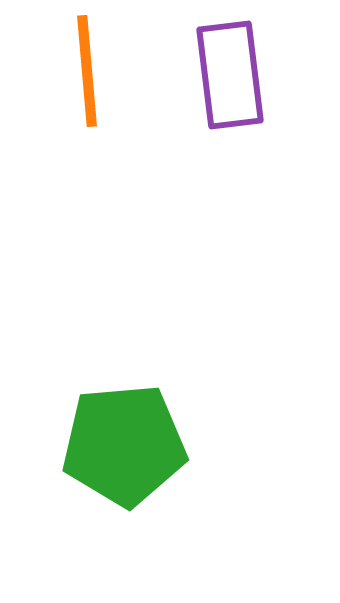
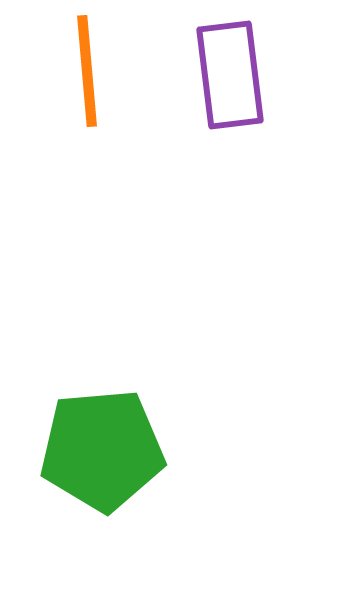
green pentagon: moved 22 px left, 5 px down
